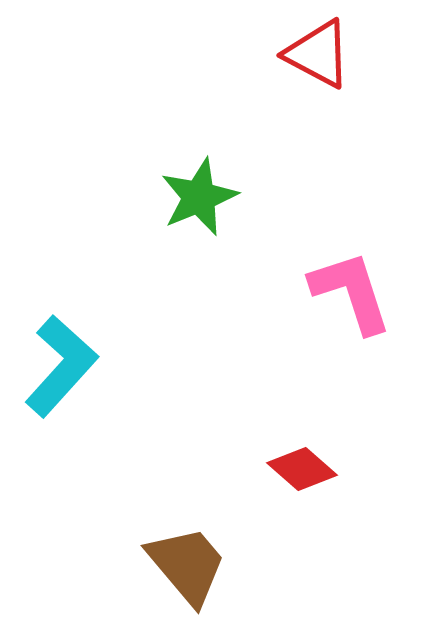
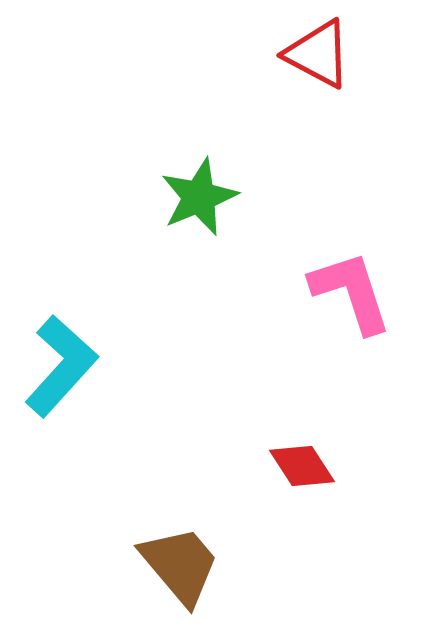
red diamond: moved 3 px up; rotated 16 degrees clockwise
brown trapezoid: moved 7 px left
